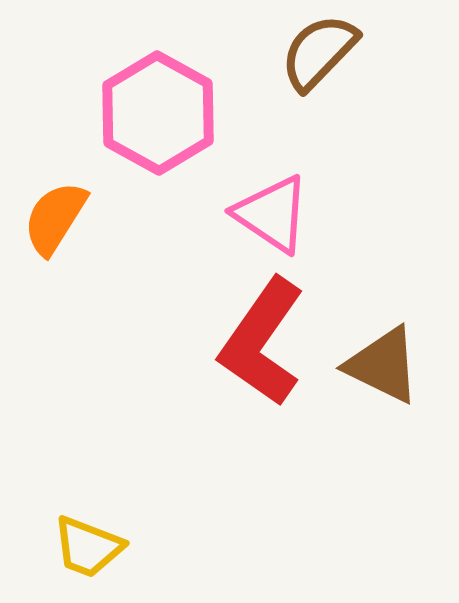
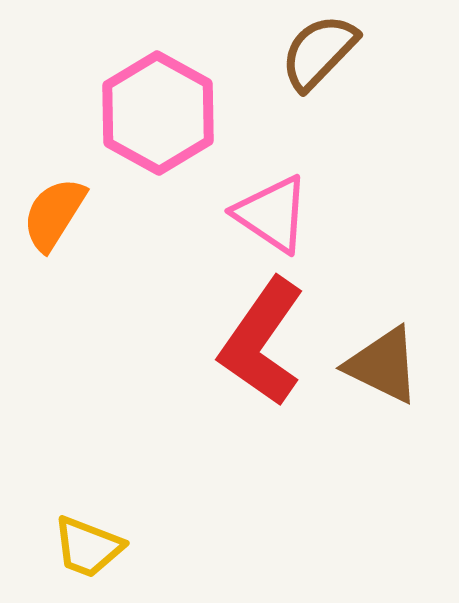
orange semicircle: moved 1 px left, 4 px up
